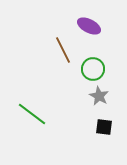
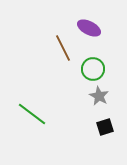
purple ellipse: moved 2 px down
brown line: moved 2 px up
black square: moved 1 px right; rotated 24 degrees counterclockwise
